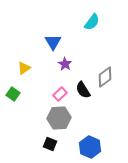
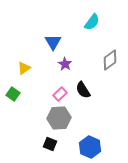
gray diamond: moved 5 px right, 17 px up
